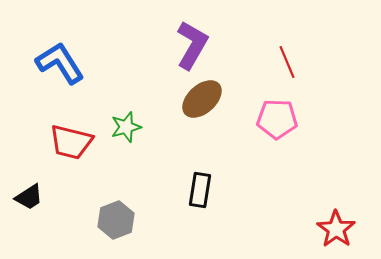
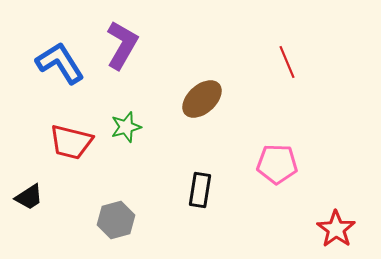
purple L-shape: moved 70 px left
pink pentagon: moved 45 px down
gray hexagon: rotated 6 degrees clockwise
